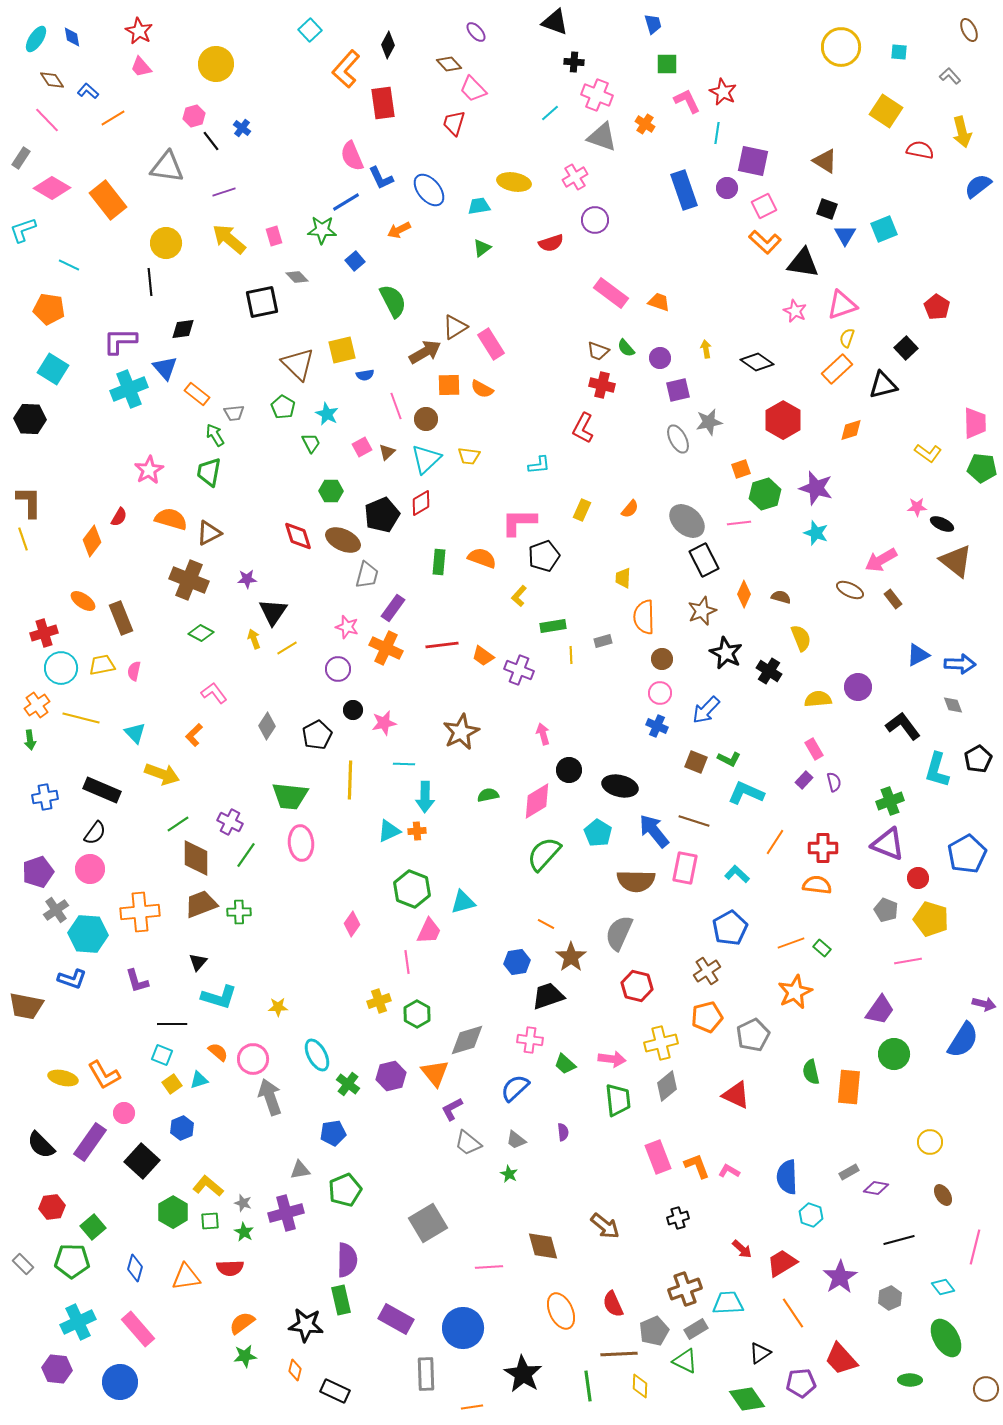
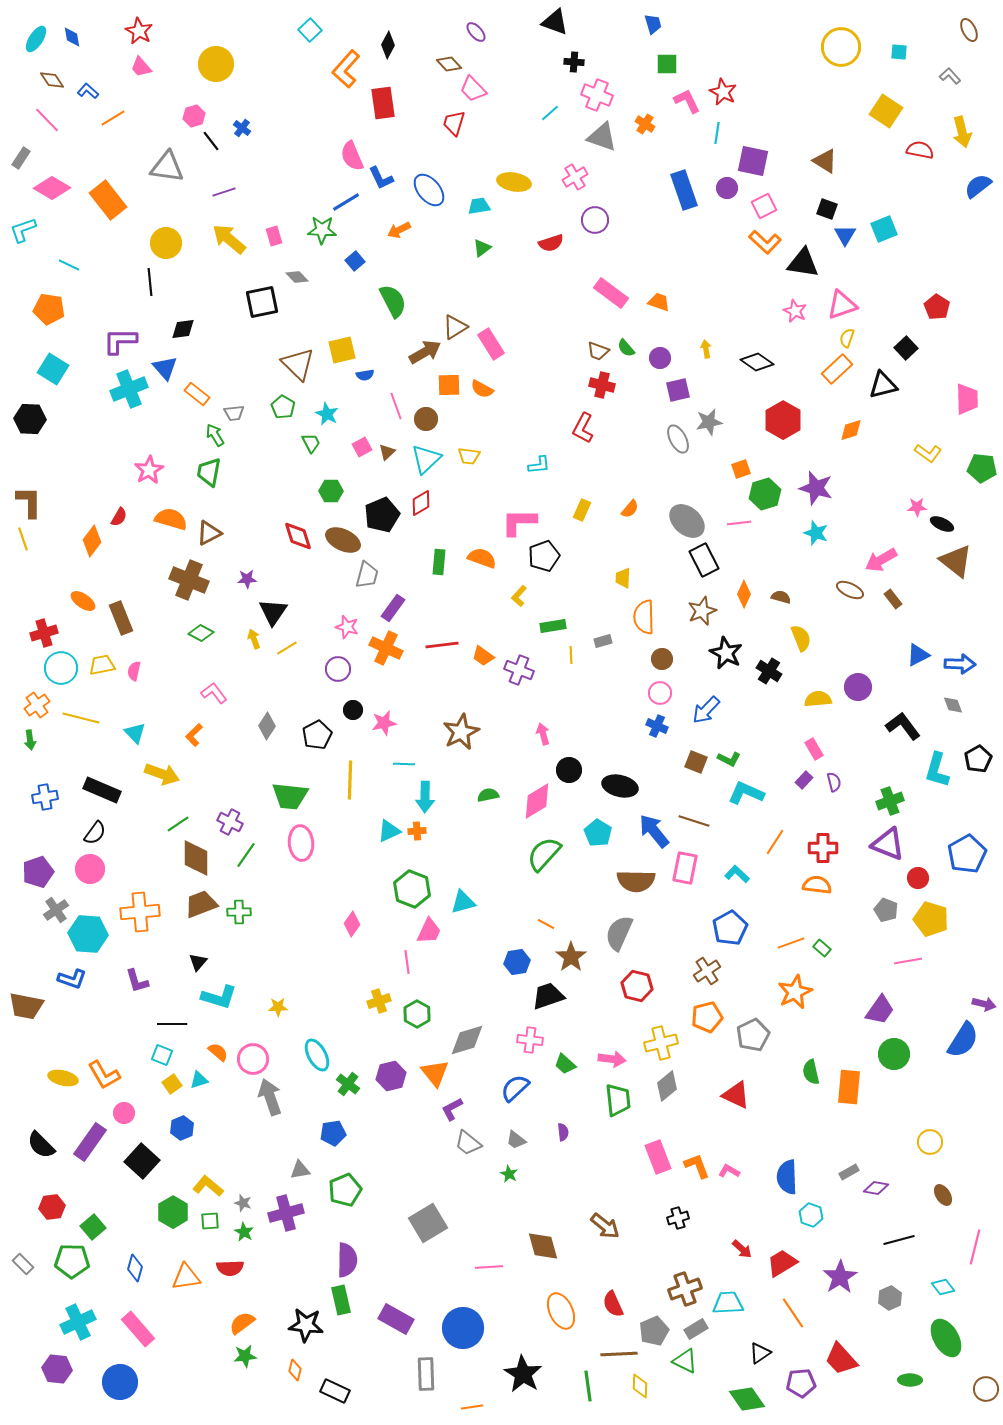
pink trapezoid at (975, 423): moved 8 px left, 24 px up
